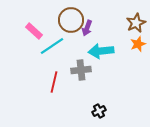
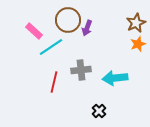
brown circle: moved 3 px left
cyan line: moved 1 px left, 1 px down
cyan arrow: moved 14 px right, 27 px down
black cross: rotated 16 degrees counterclockwise
